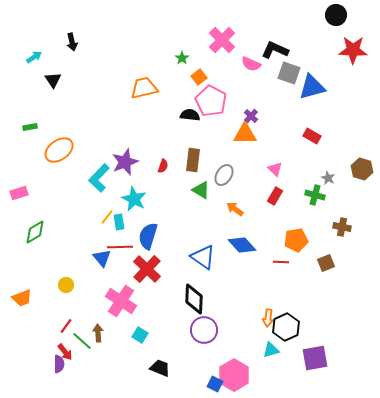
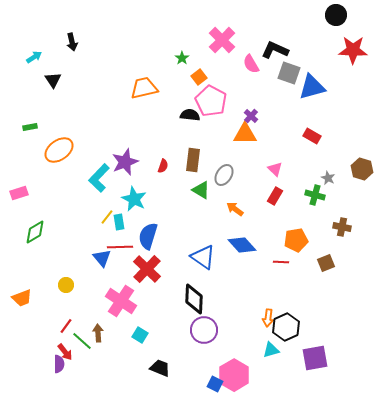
pink semicircle at (251, 64): rotated 36 degrees clockwise
